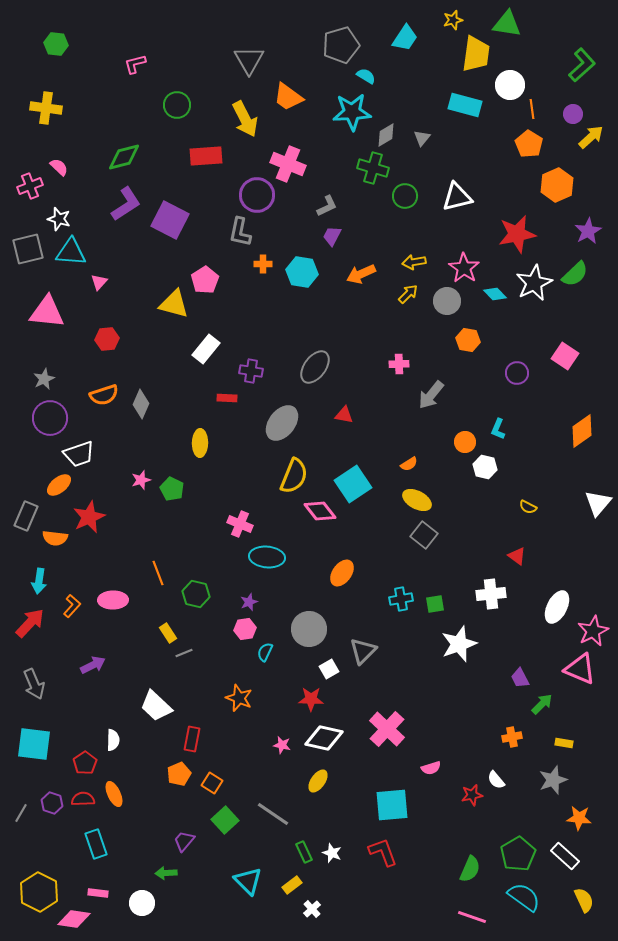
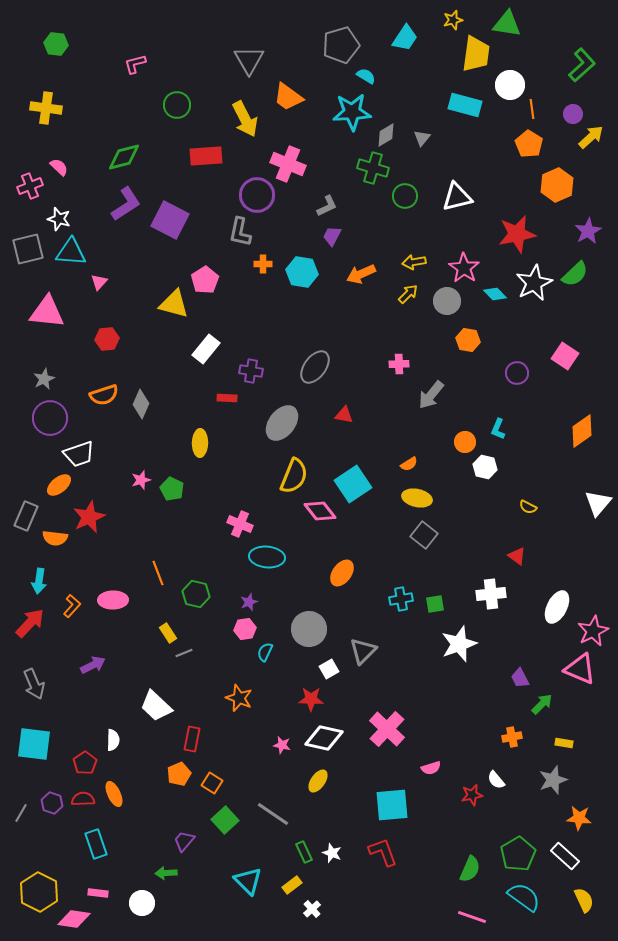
yellow ellipse at (417, 500): moved 2 px up; rotated 16 degrees counterclockwise
